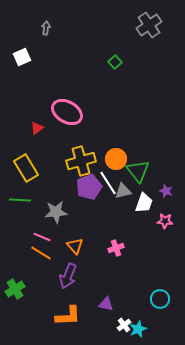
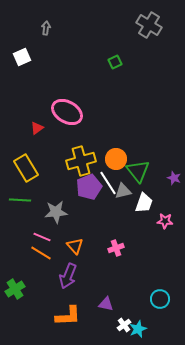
gray cross: rotated 25 degrees counterclockwise
green square: rotated 16 degrees clockwise
purple star: moved 8 px right, 13 px up
